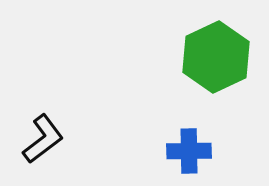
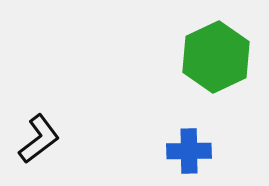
black L-shape: moved 4 px left
